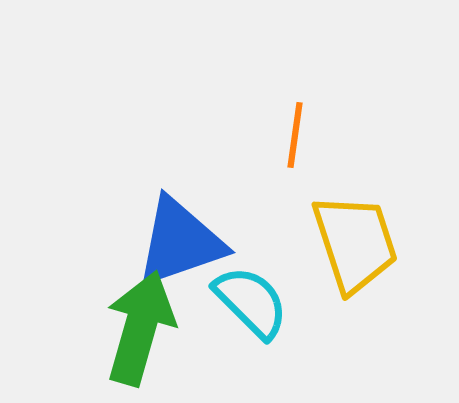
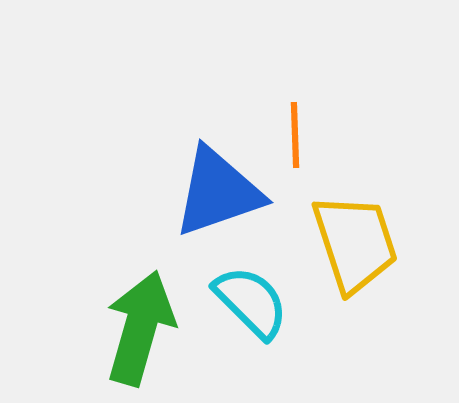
orange line: rotated 10 degrees counterclockwise
blue triangle: moved 38 px right, 50 px up
